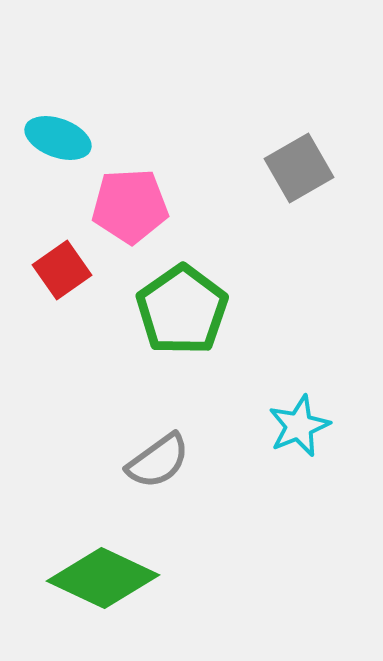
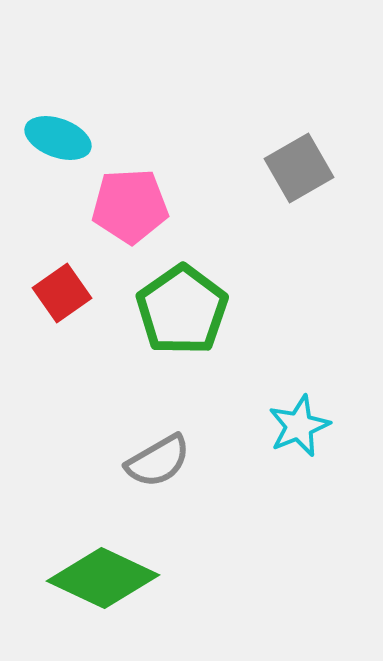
red square: moved 23 px down
gray semicircle: rotated 6 degrees clockwise
